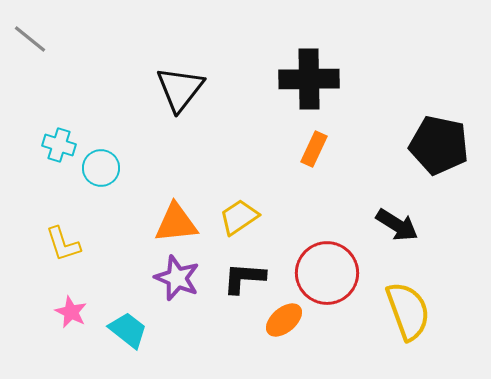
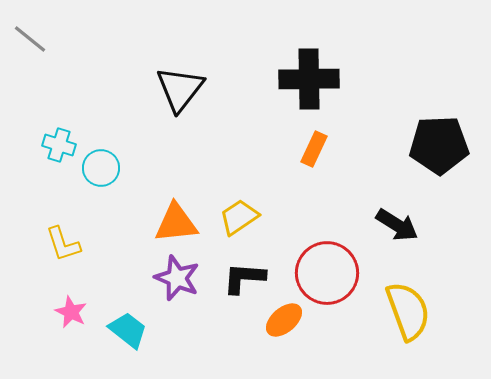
black pentagon: rotated 14 degrees counterclockwise
